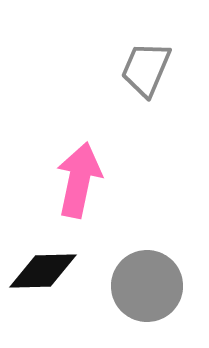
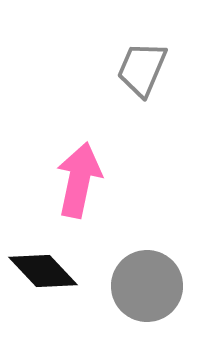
gray trapezoid: moved 4 px left
black diamond: rotated 48 degrees clockwise
